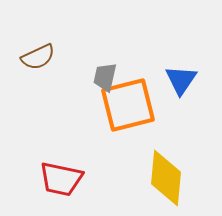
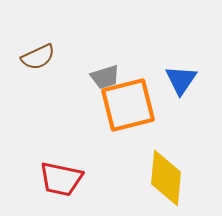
gray trapezoid: rotated 120 degrees counterclockwise
